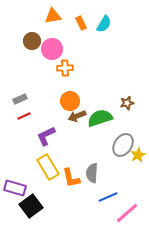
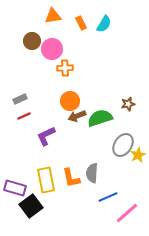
brown star: moved 1 px right, 1 px down
yellow rectangle: moved 2 px left, 13 px down; rotated 20 degrees clockwise
